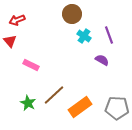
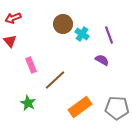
brown circle: moved 9 px left, 10 px down
red arrow: moved 4 px left, 2 px up
cyan cross: moved 2 px left, 2 px up
pink rectangle: rotated 42 degrees clockwise
brown line: moved 1 px right, 15 px up
